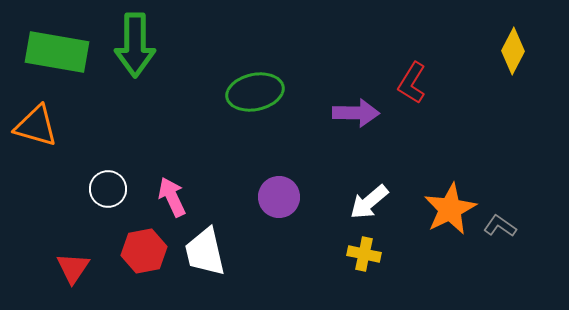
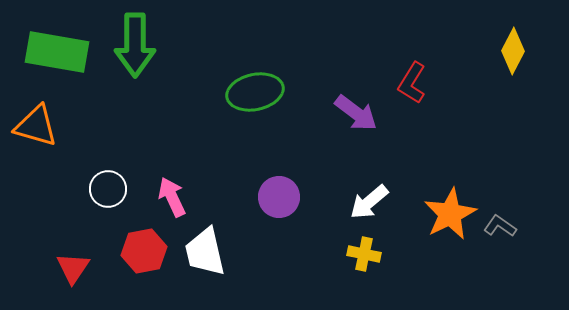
purple arrow: rotated 36 degrees clockwise
orange star: moved 5 px down
